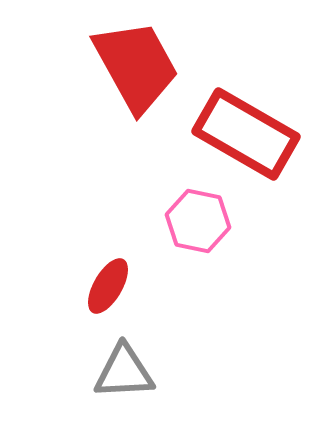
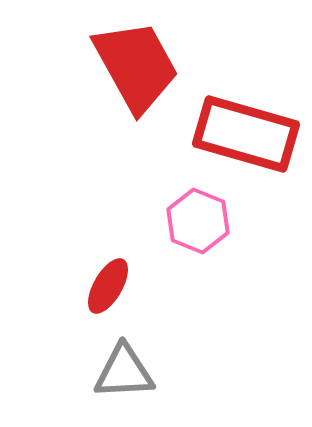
red rectangle: rotated 14 degrees counterclockwise
pink hexagon: rotated 10 degrees clockwise
